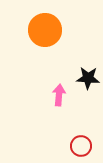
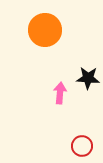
pink arrow: moved 1 px right, 2 px up
red circle: moved 1 px right
